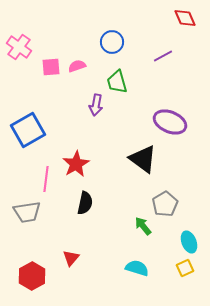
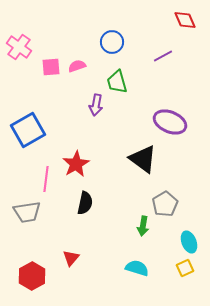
red diamond: moved 2 px down
green arrow: rotated 132 degrees counterclockwise
